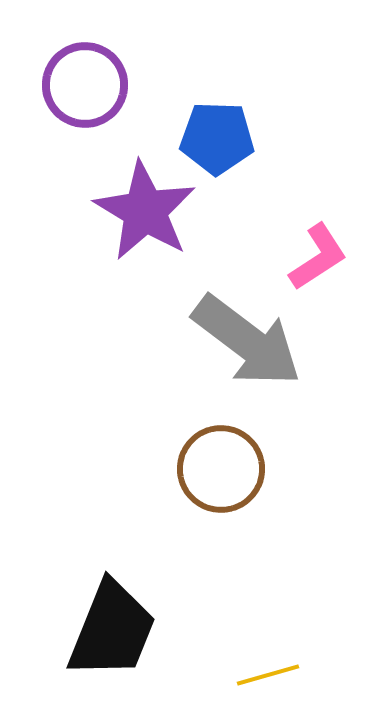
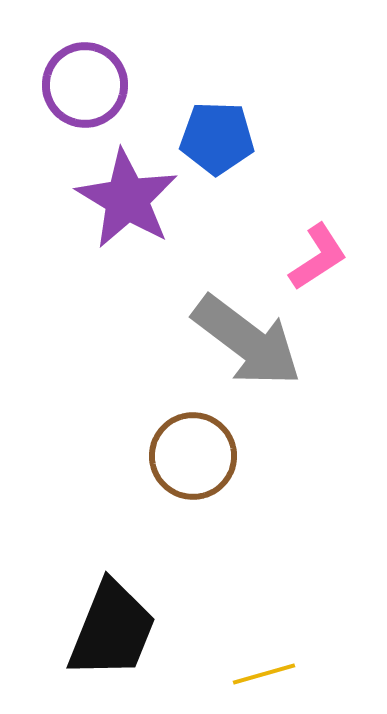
purple star: moved 18 px left, 12 px up
brown circle: moved 28 px left, 13 px up
yellow line: moved 4 px left, 1 px up
